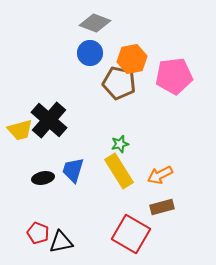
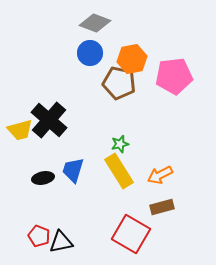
red pentagon: moved 1 px right, 3 px down
